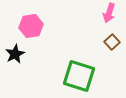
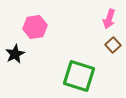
pink arrow: moved 6 px down
pink hexagon: moved 4 px right, 1 px down
brown square: moved 1 px right, 3 px down
